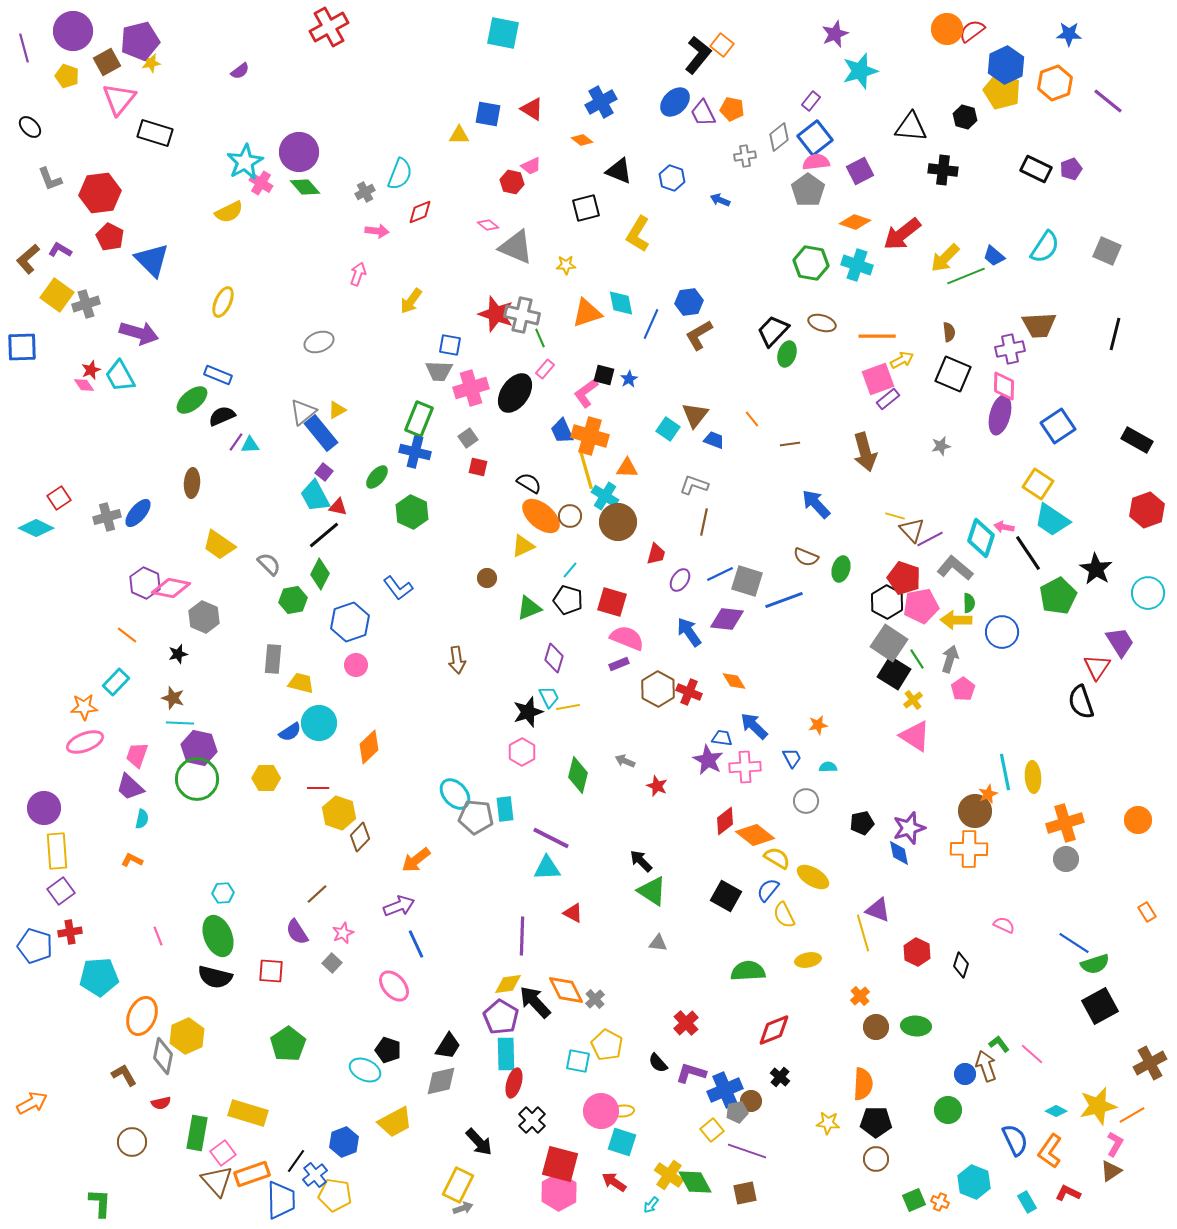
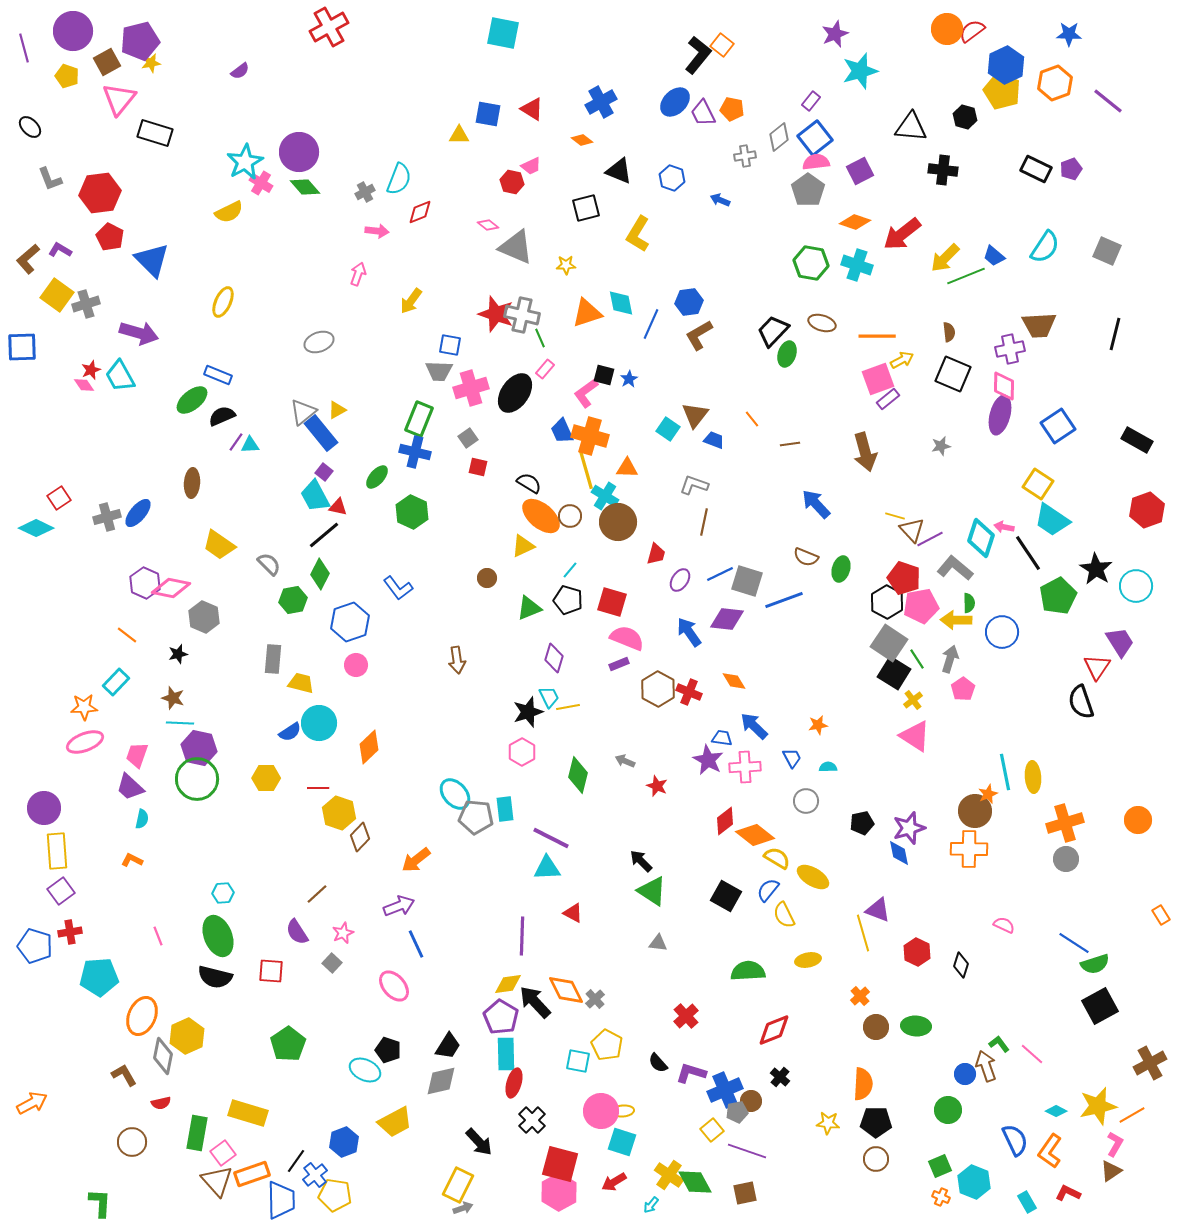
cyan semicircle at (400, 174): moved 1 px left, 5 px down
cyan circle at (1148, 593): moved 12 px left, 7 px up
orange rectangle at (1147, 912): moved 14 px right, 3 px down
red cross at (686, 1023): moved 7 px up
red arrow at (614, 1182): rotated 65 degrees counterclockwise
green square at (914, 1200): moved 26 px right, 34 px up
orange cross at (940, 1202): moved 1 px right, 5 px up
